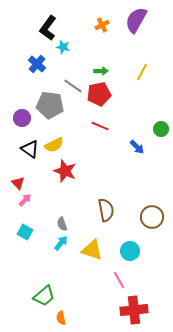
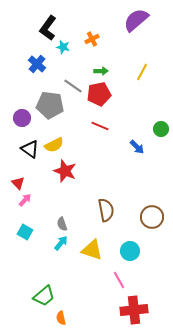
purple semicircle: rotated 20 degrees clockwise
orange cross: moved 10 px left, 14 px down
